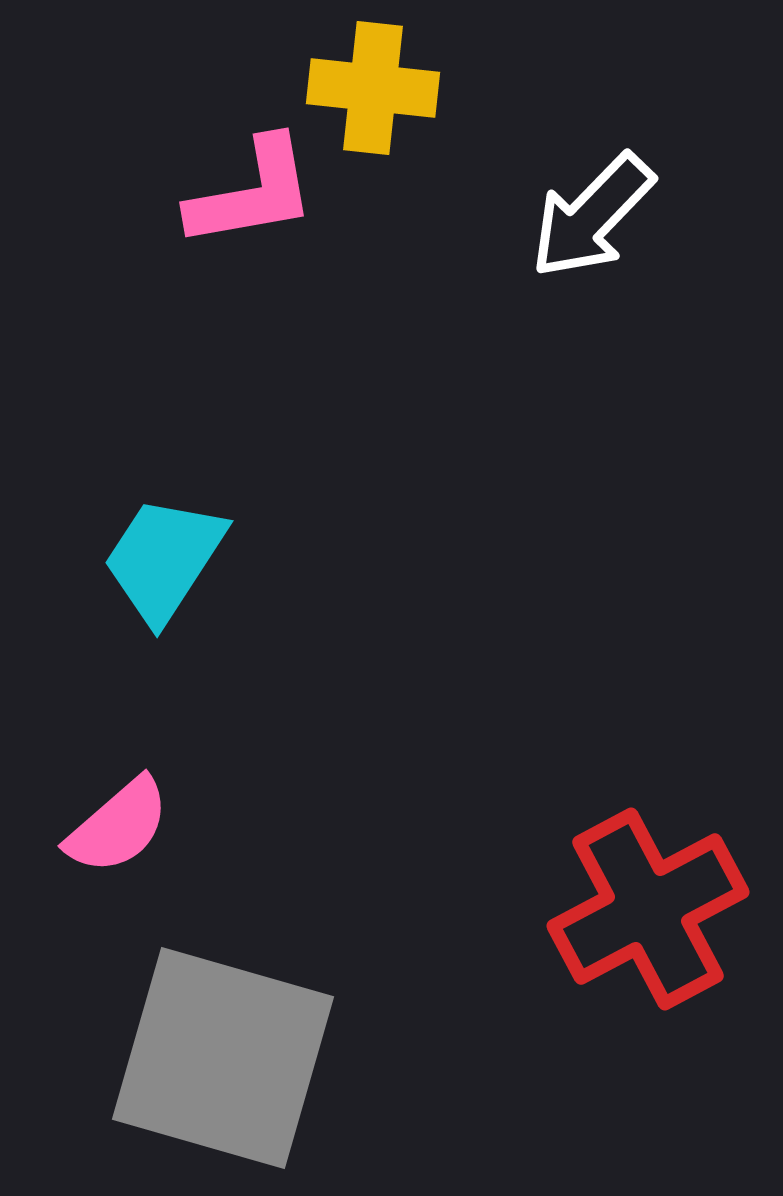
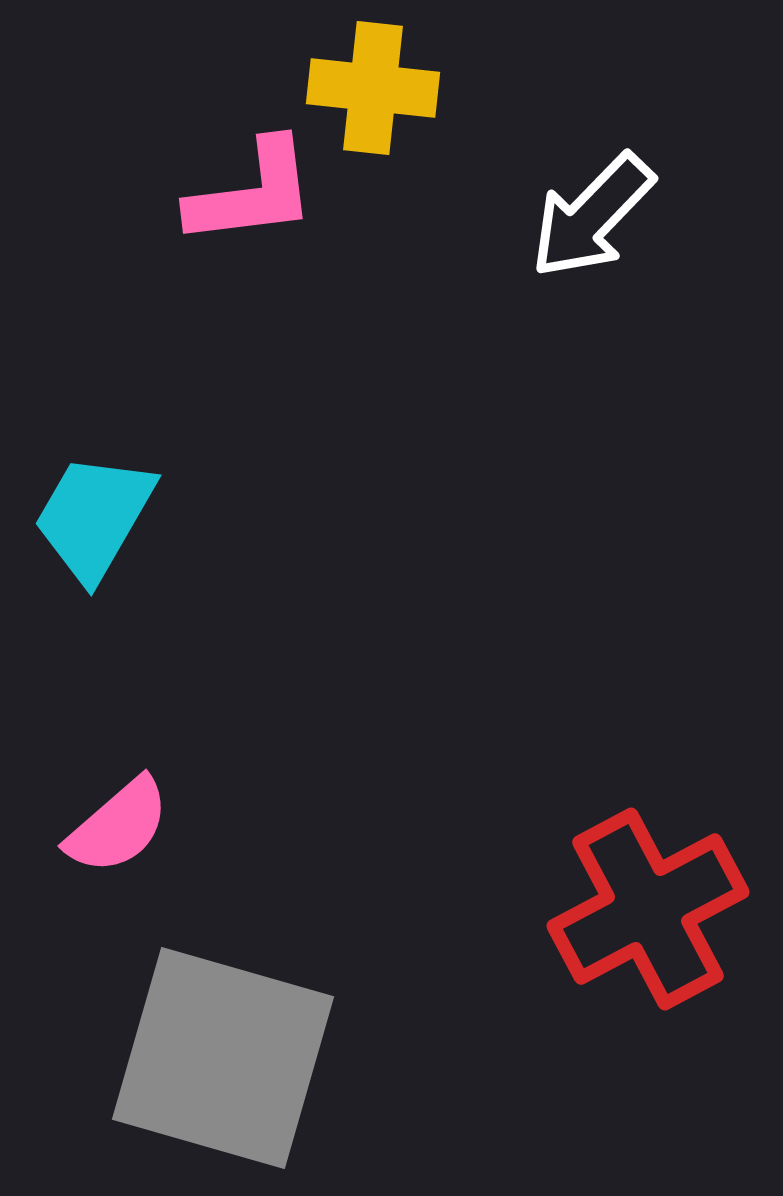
pink L-shape: rotated 3 degrees clockwise
cyan trapezoid: moved 70 px left, 42 px up; rotated 3 degrees counterclockwise
